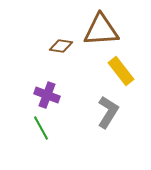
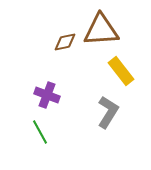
brown diamond: moved 4 px right, 4 px up; rotated 20 degrees counterclockwise
green line: moved 1 px left, 4 px down
